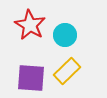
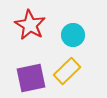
cyan circle: moved 8 px right
purple square: rotated 16 degrees counterclockwise
